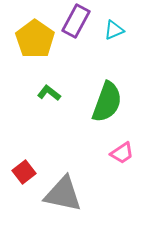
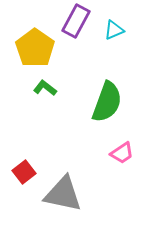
yellow pentagon: moved 9 px down
green L-shape: moved 4 px left, 5 px up
